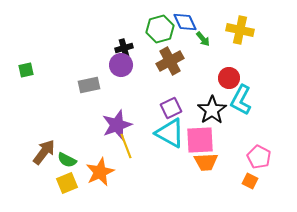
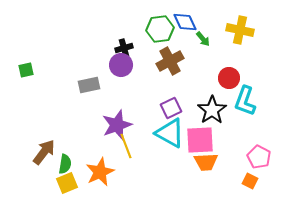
green hexagon: rotated 8 degrees clockwise
cyan L-shape: moved 4 px right, 1 px down; rotated 8 degrees counterclockwise
green semicircle: moved 2 px left, 4 px down; rotated 108 degrees counterclockwise
